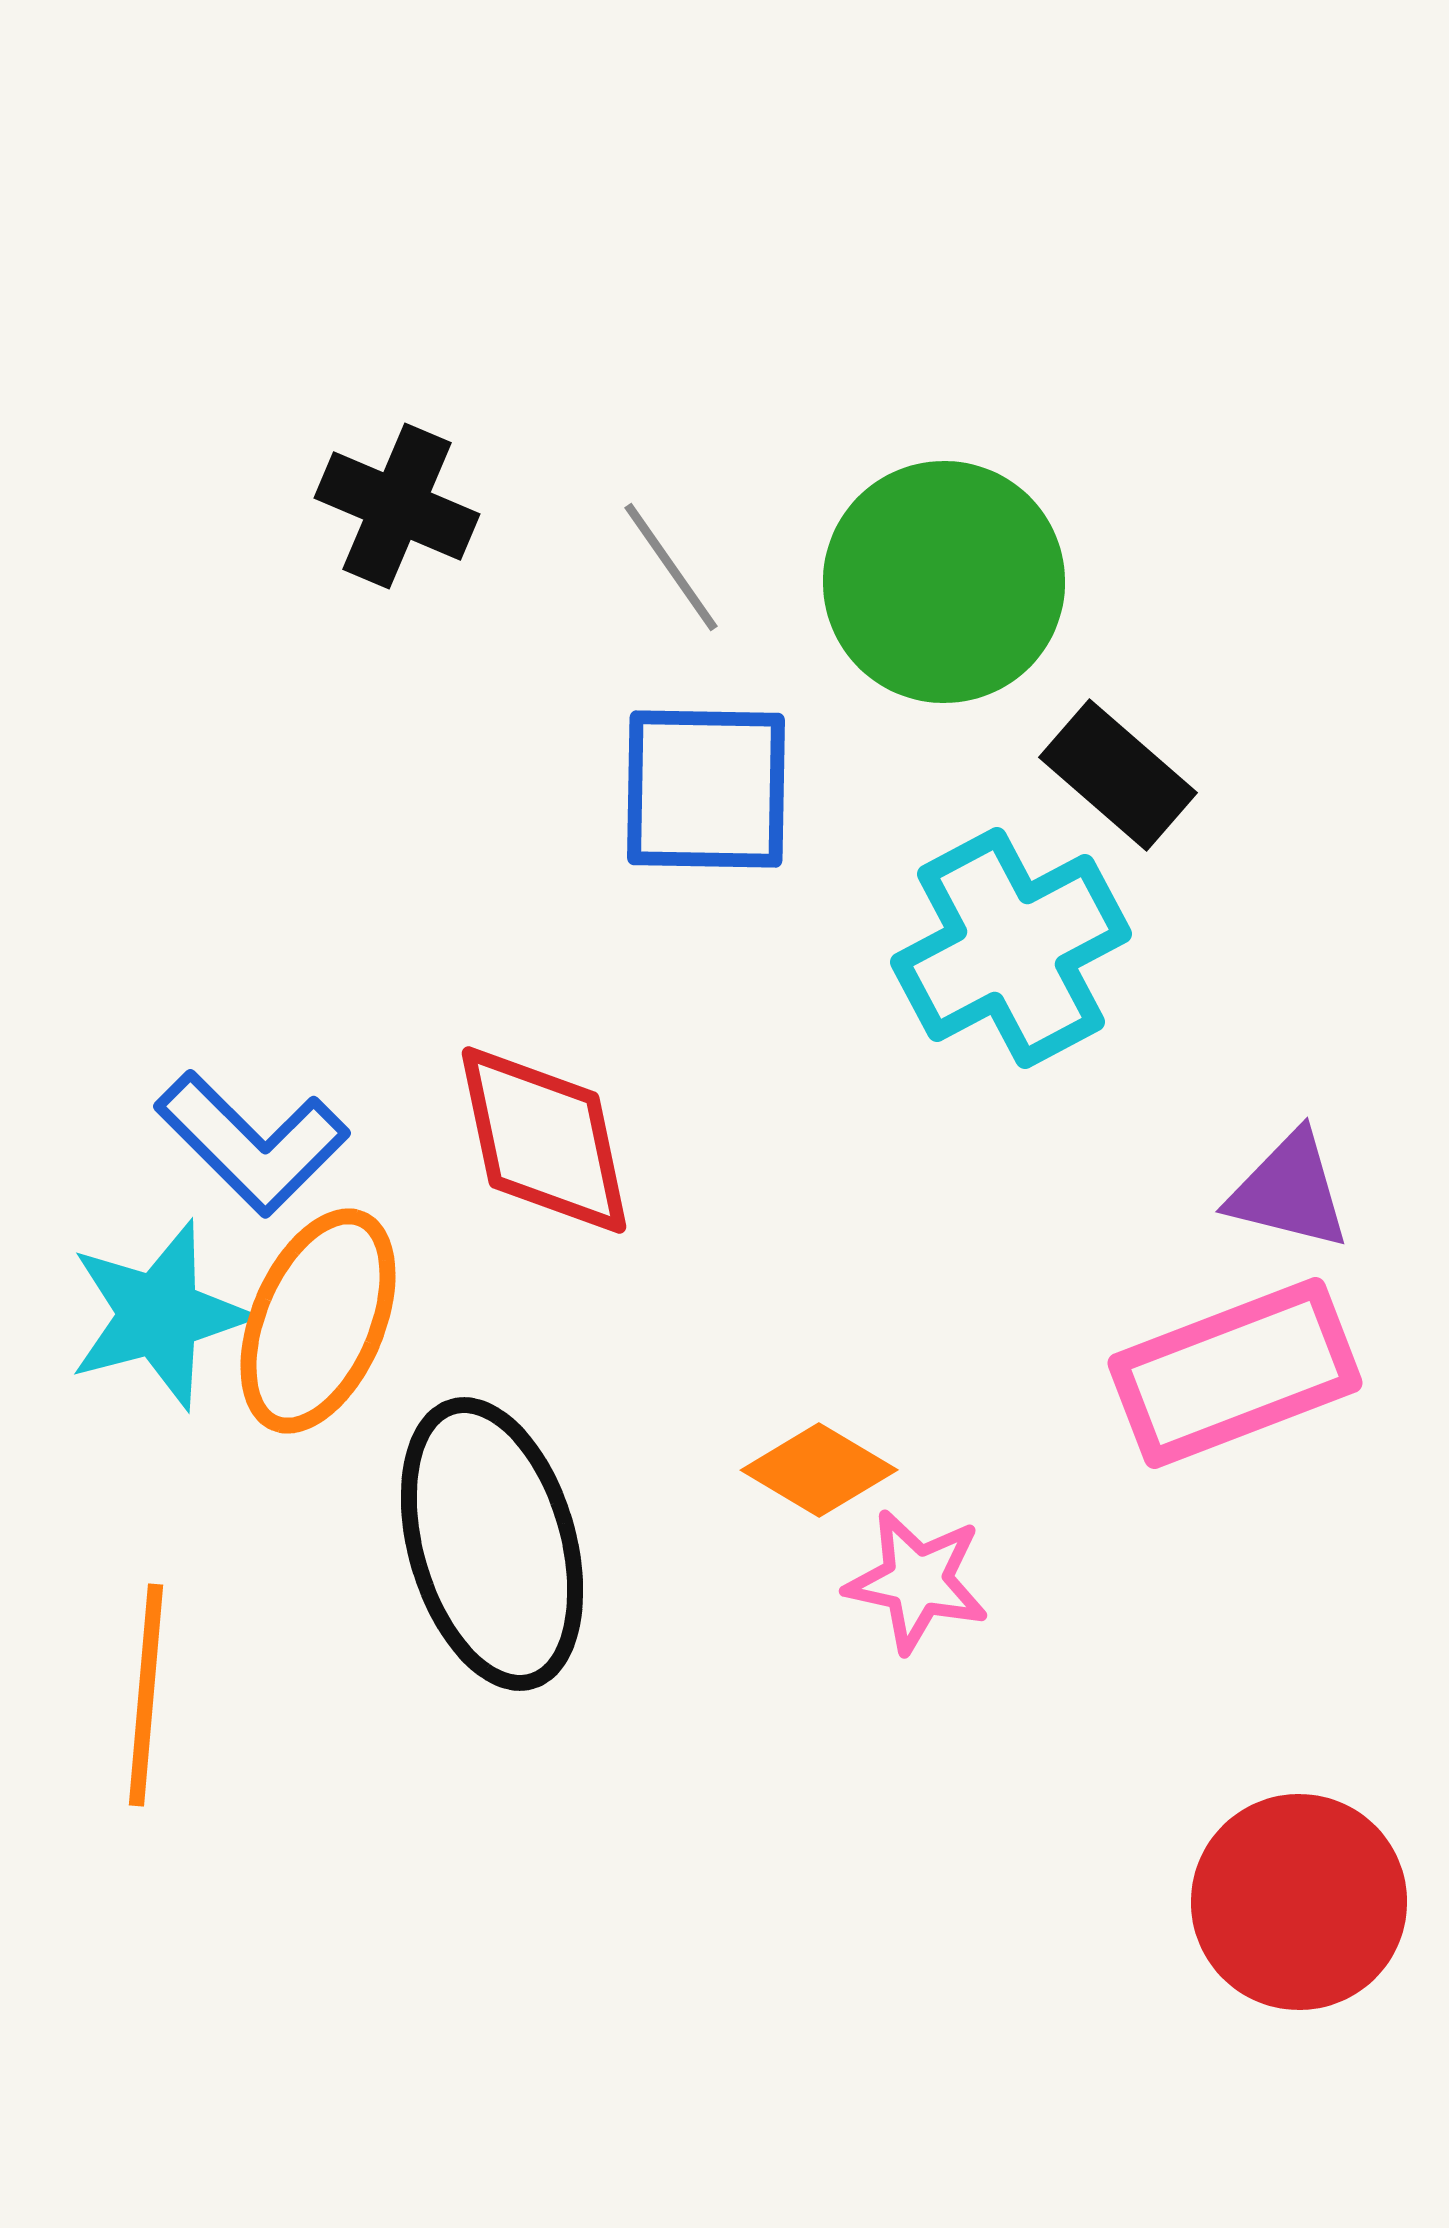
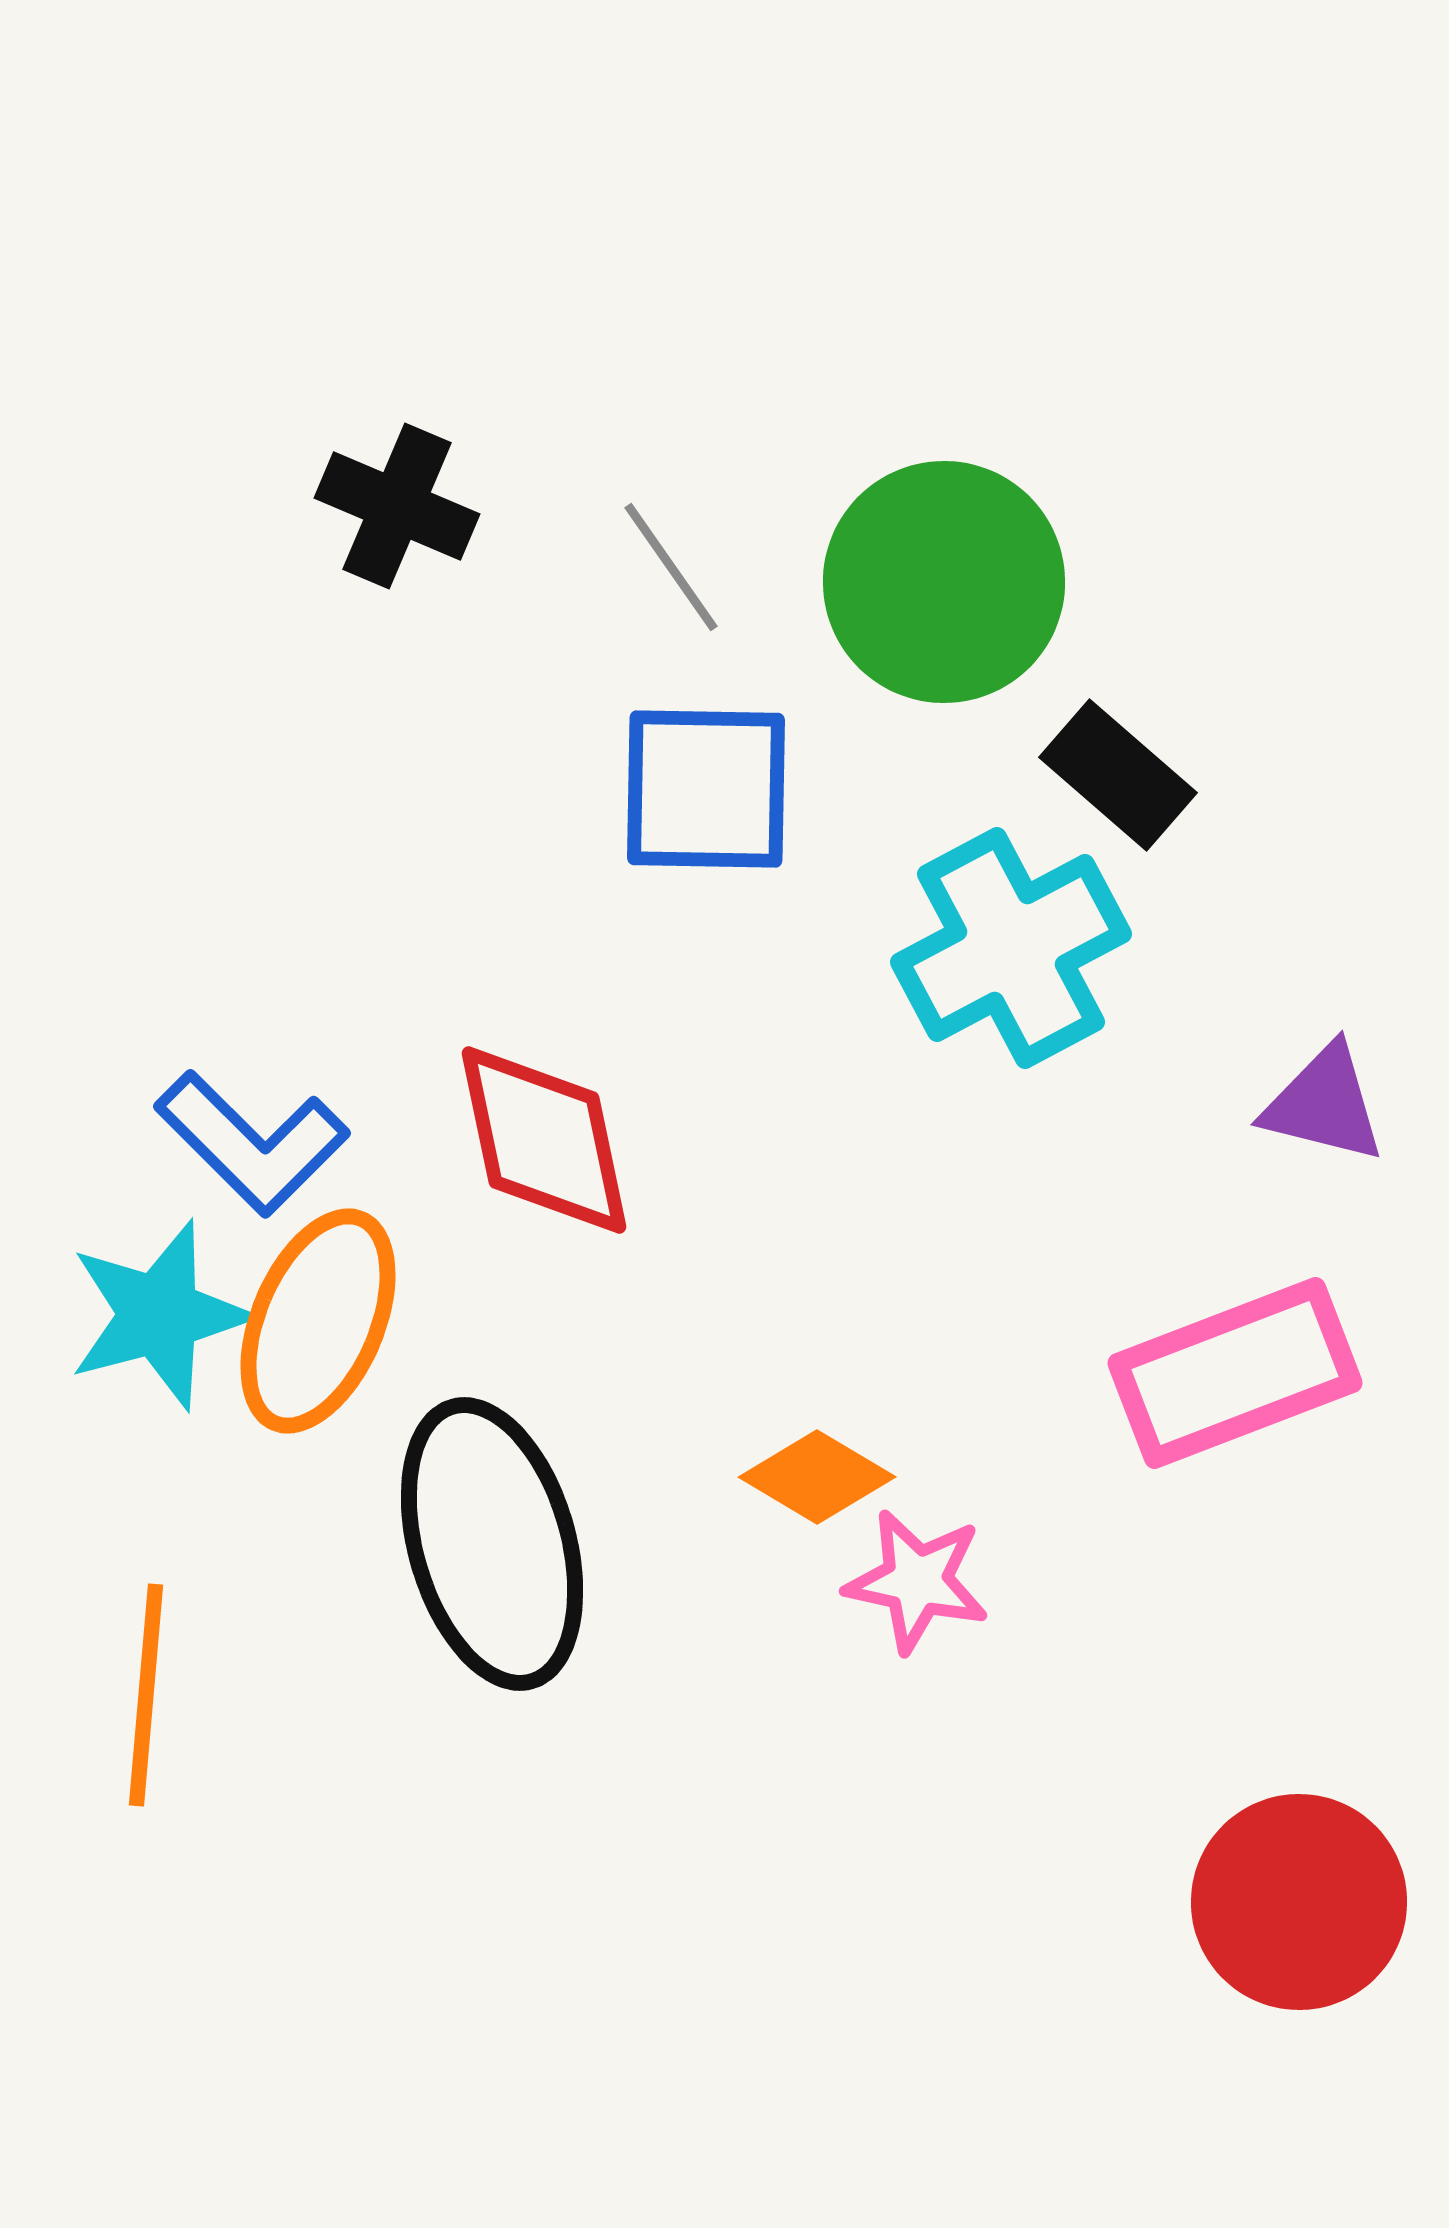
purple triangle: moved 35 px right, 87 px up
orange diamond: moved 2 px left, 7 px down
